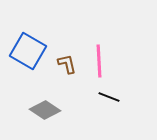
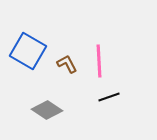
brown L-shape: rotated 15 degrees counterclockwise
black line: rotated 40 degrees counterclockwise
gray diamond: moved 2 px right
